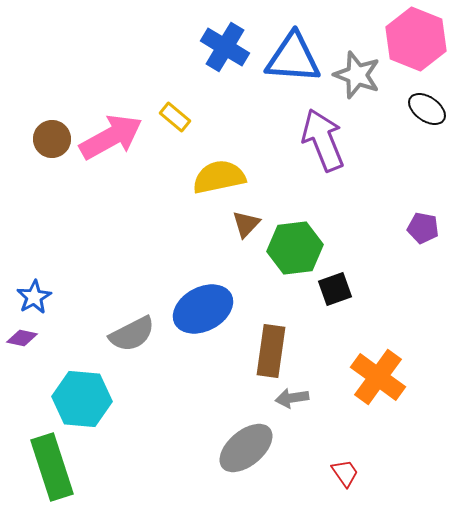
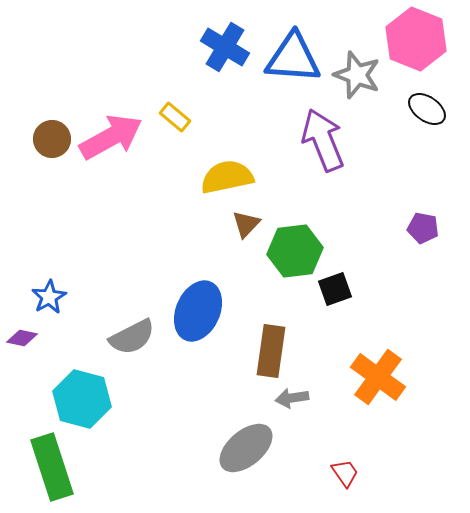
yellow semicircle: moved 8 px right
green hexagon: moved 3 px down
blue star: moved 15 px right
blue ellipse: moved 5 px left, 2 px down; rotated 38 degrees counterclockwise
gray semicircle: moved 3 px down
cyan hexagon: rotated 10 degrees clockwise
